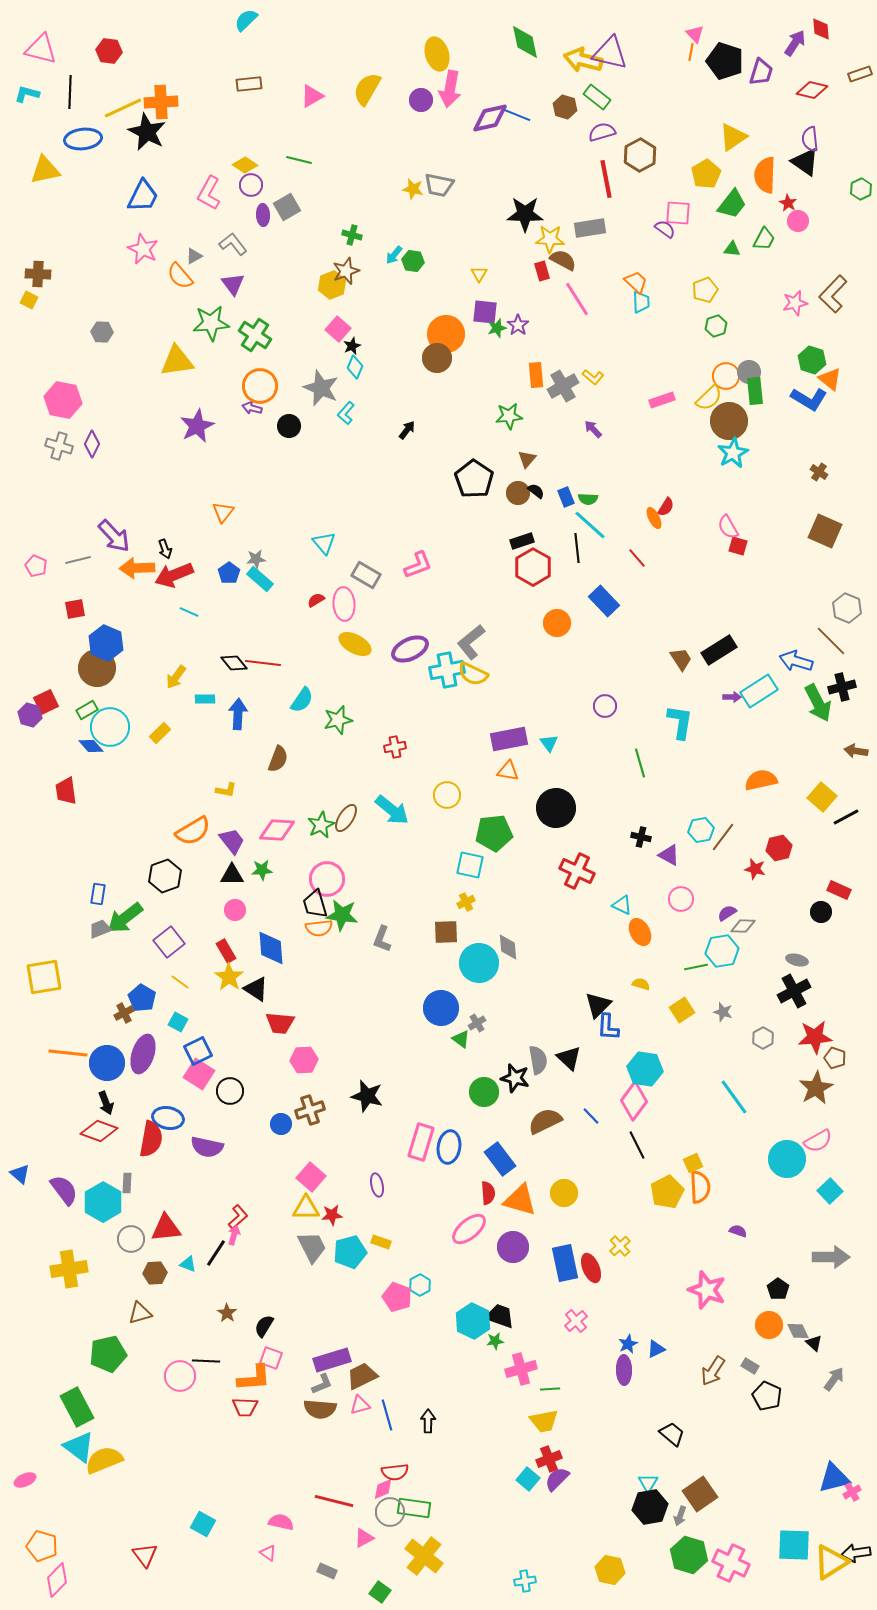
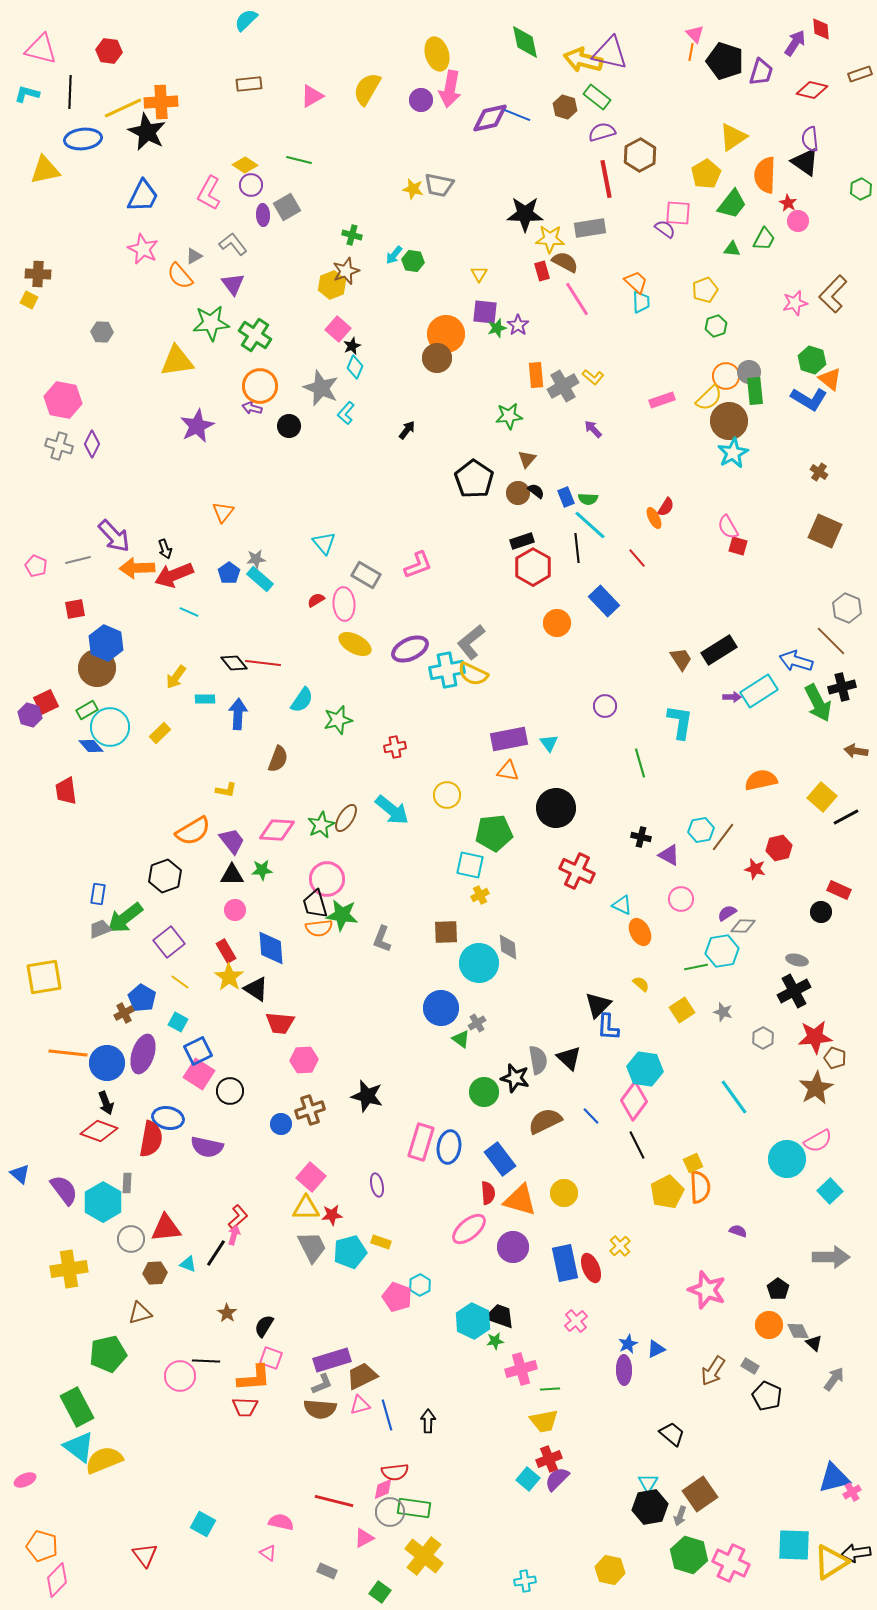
brown semicircle at (563, 260): moved 2 px right, 2 px down
yellow cross at (466, 902): moved 14 px right, 7 px up
yellow semicircle at (641, 984): rotated 24 degrees clockwise
